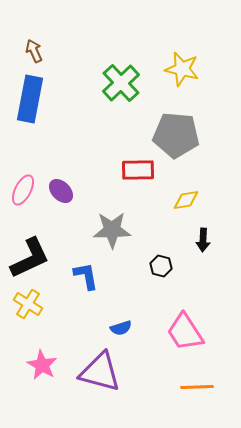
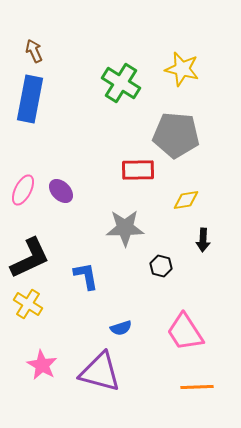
green cross: rotated 15 degrees counterclockwise
gray star: moved 13 px right, 2 px up
